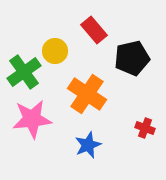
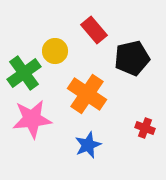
green cross: moved 1 px down
